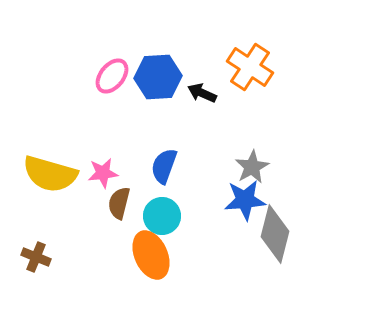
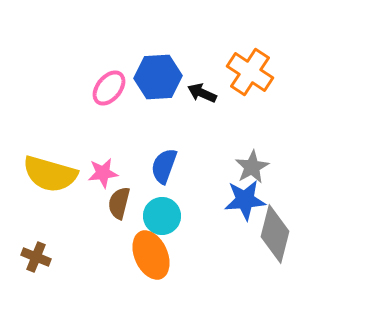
orange cross: moved 5 px down
pink ellipse: moved 3 px left, 12 px down
